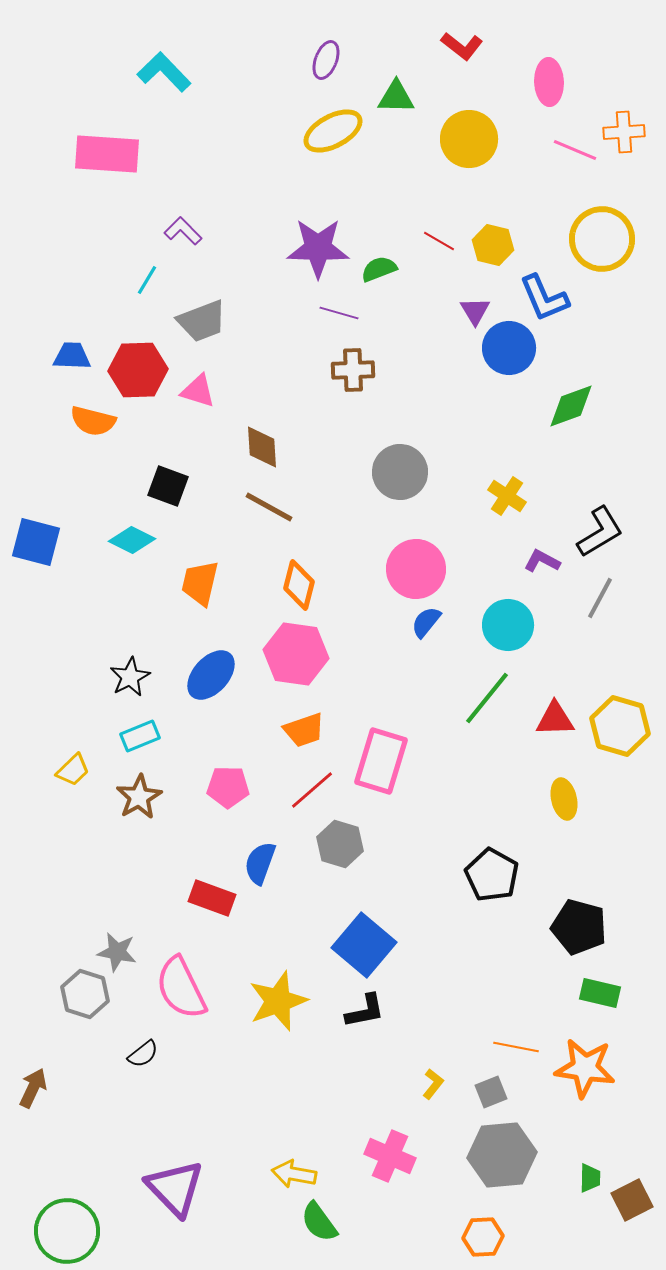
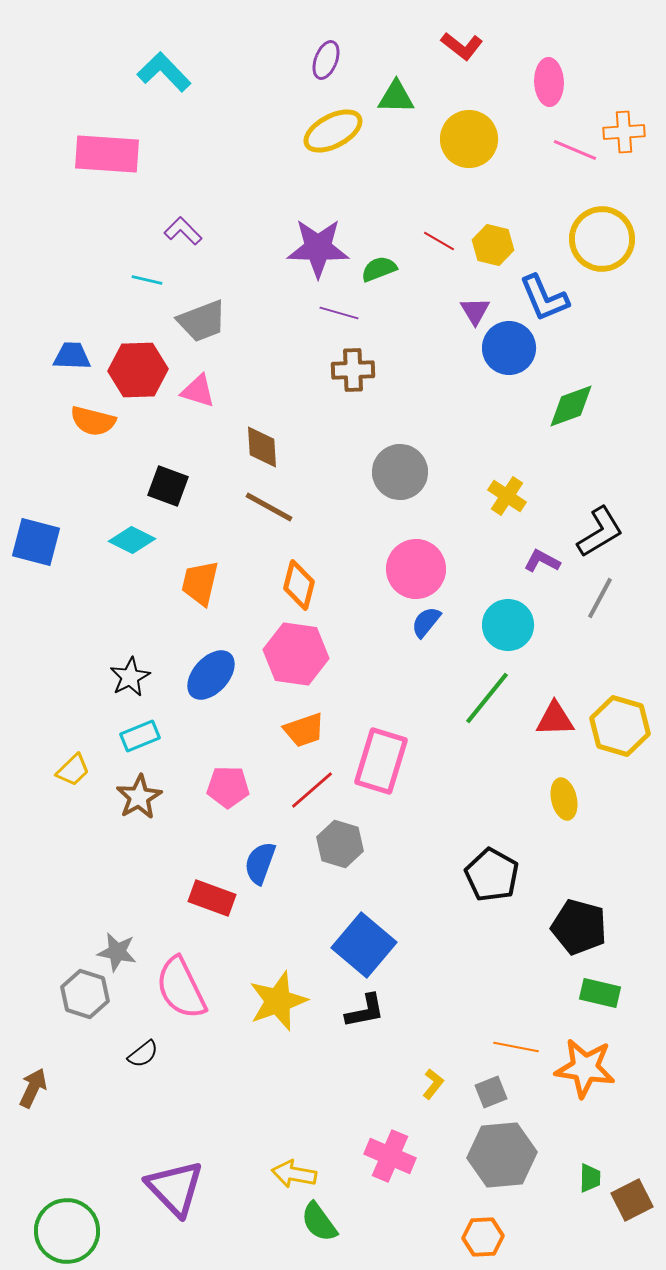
cyan line at (147, 280): rotated 72 degrees clockwise
